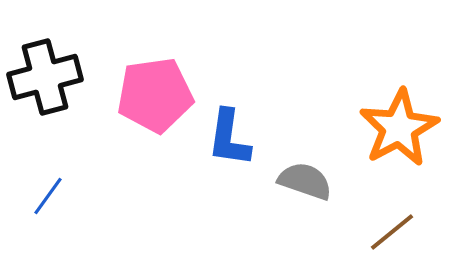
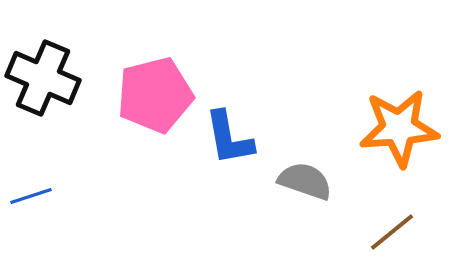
black cross: moved 2 px left, 1 px down; rotated 38 degrees clockwise
pink pentagon: rotated 6 degrees counterclockwise
orange star: rotated 24 degrees clockwise
blue L-shape: rotated 18 degrees counterclockwise
blue line: moved 17 px left; rotated 36 degrees clockwise
